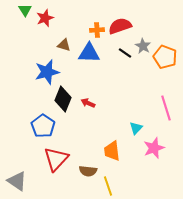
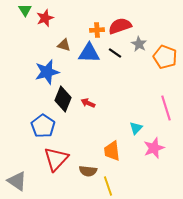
gray star: moved 4 px left, 2 px up
black line: moved 10 px left
